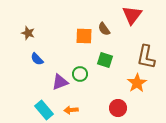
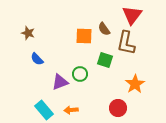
brown L-shape: moved 20 px left, 14 px up
orange star: moved 2 px left, 1 px down
